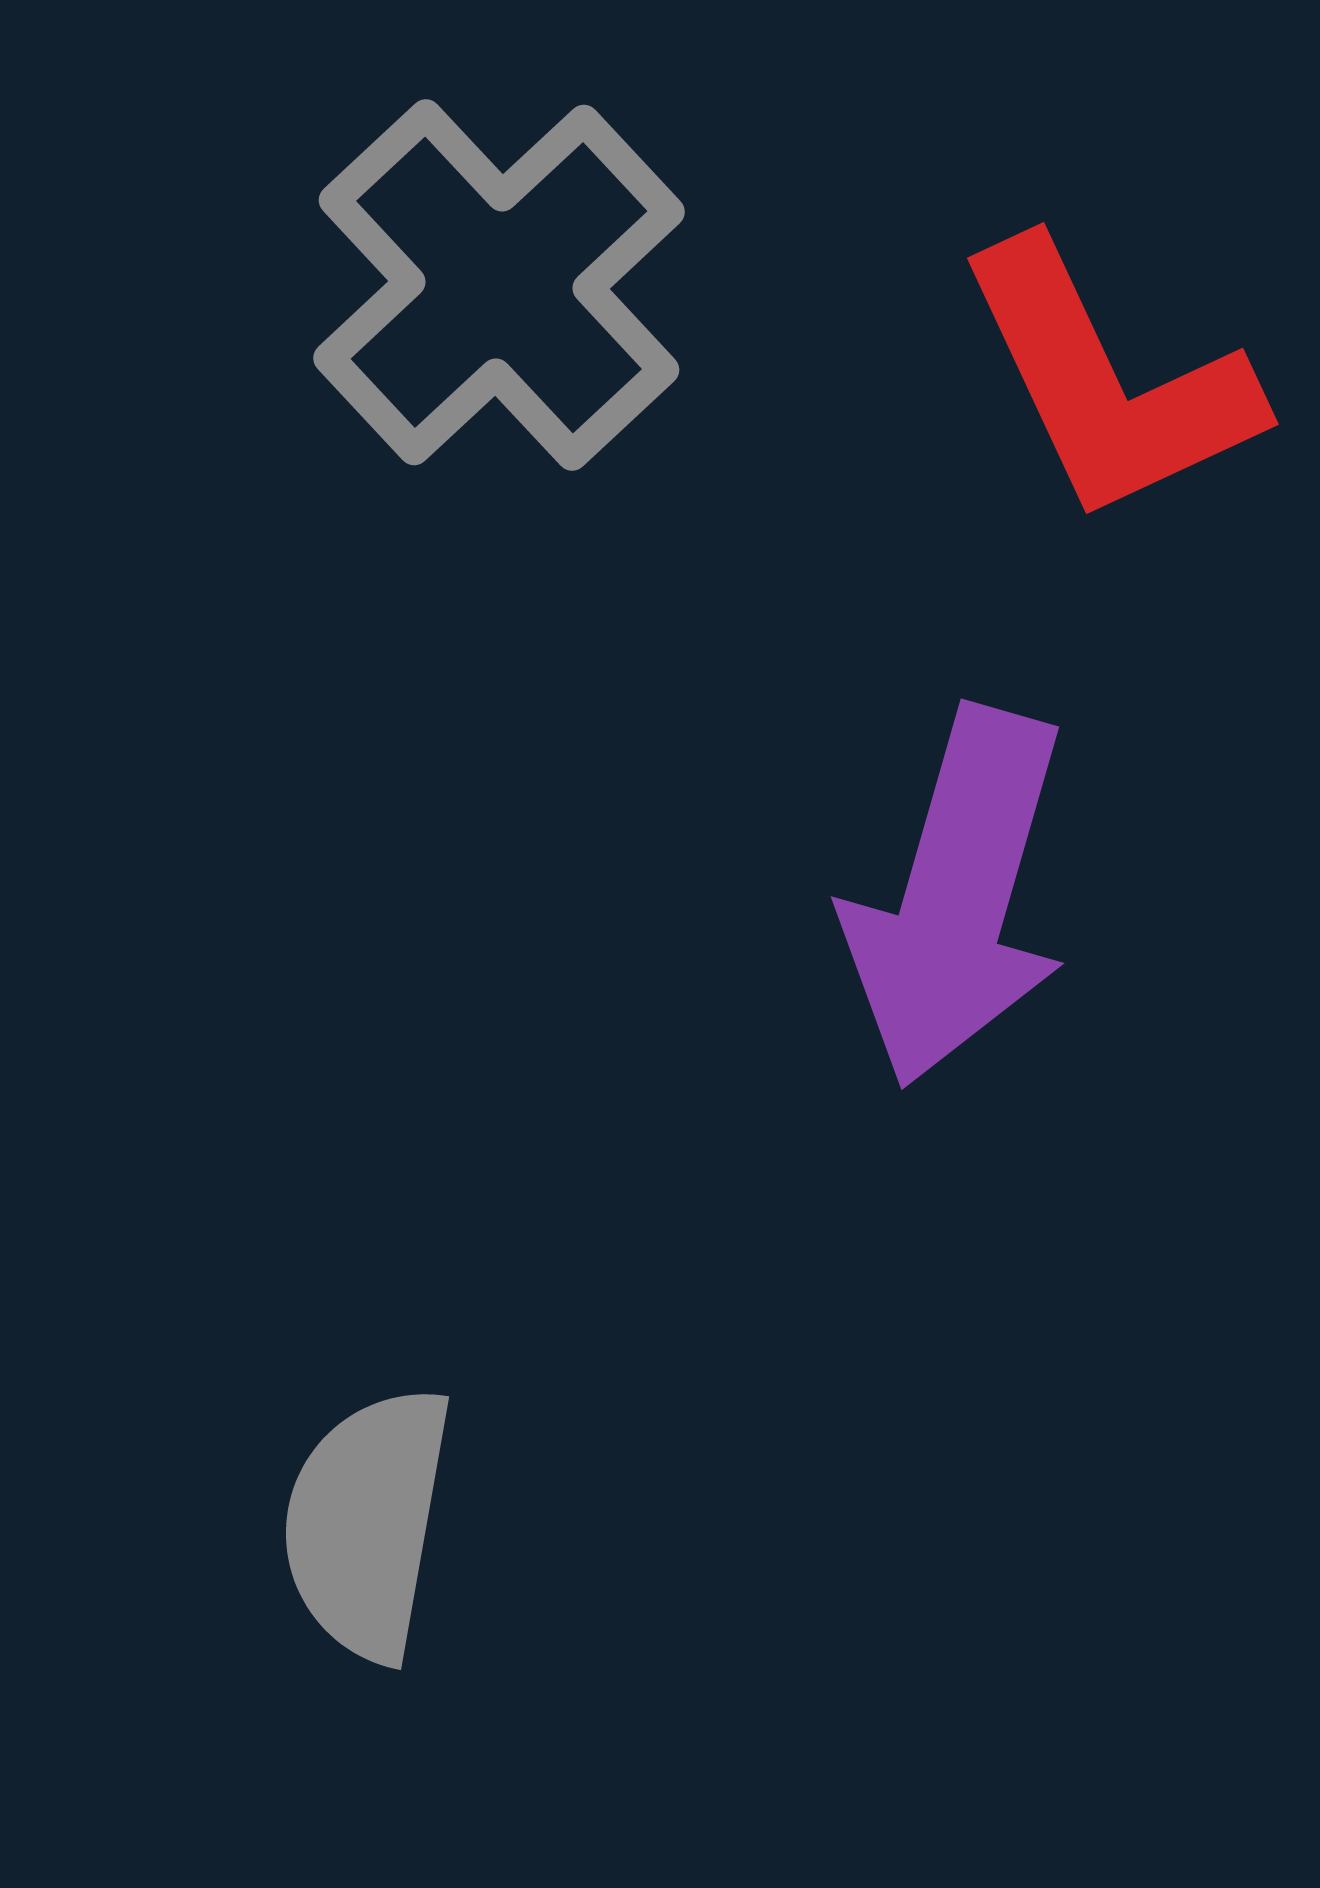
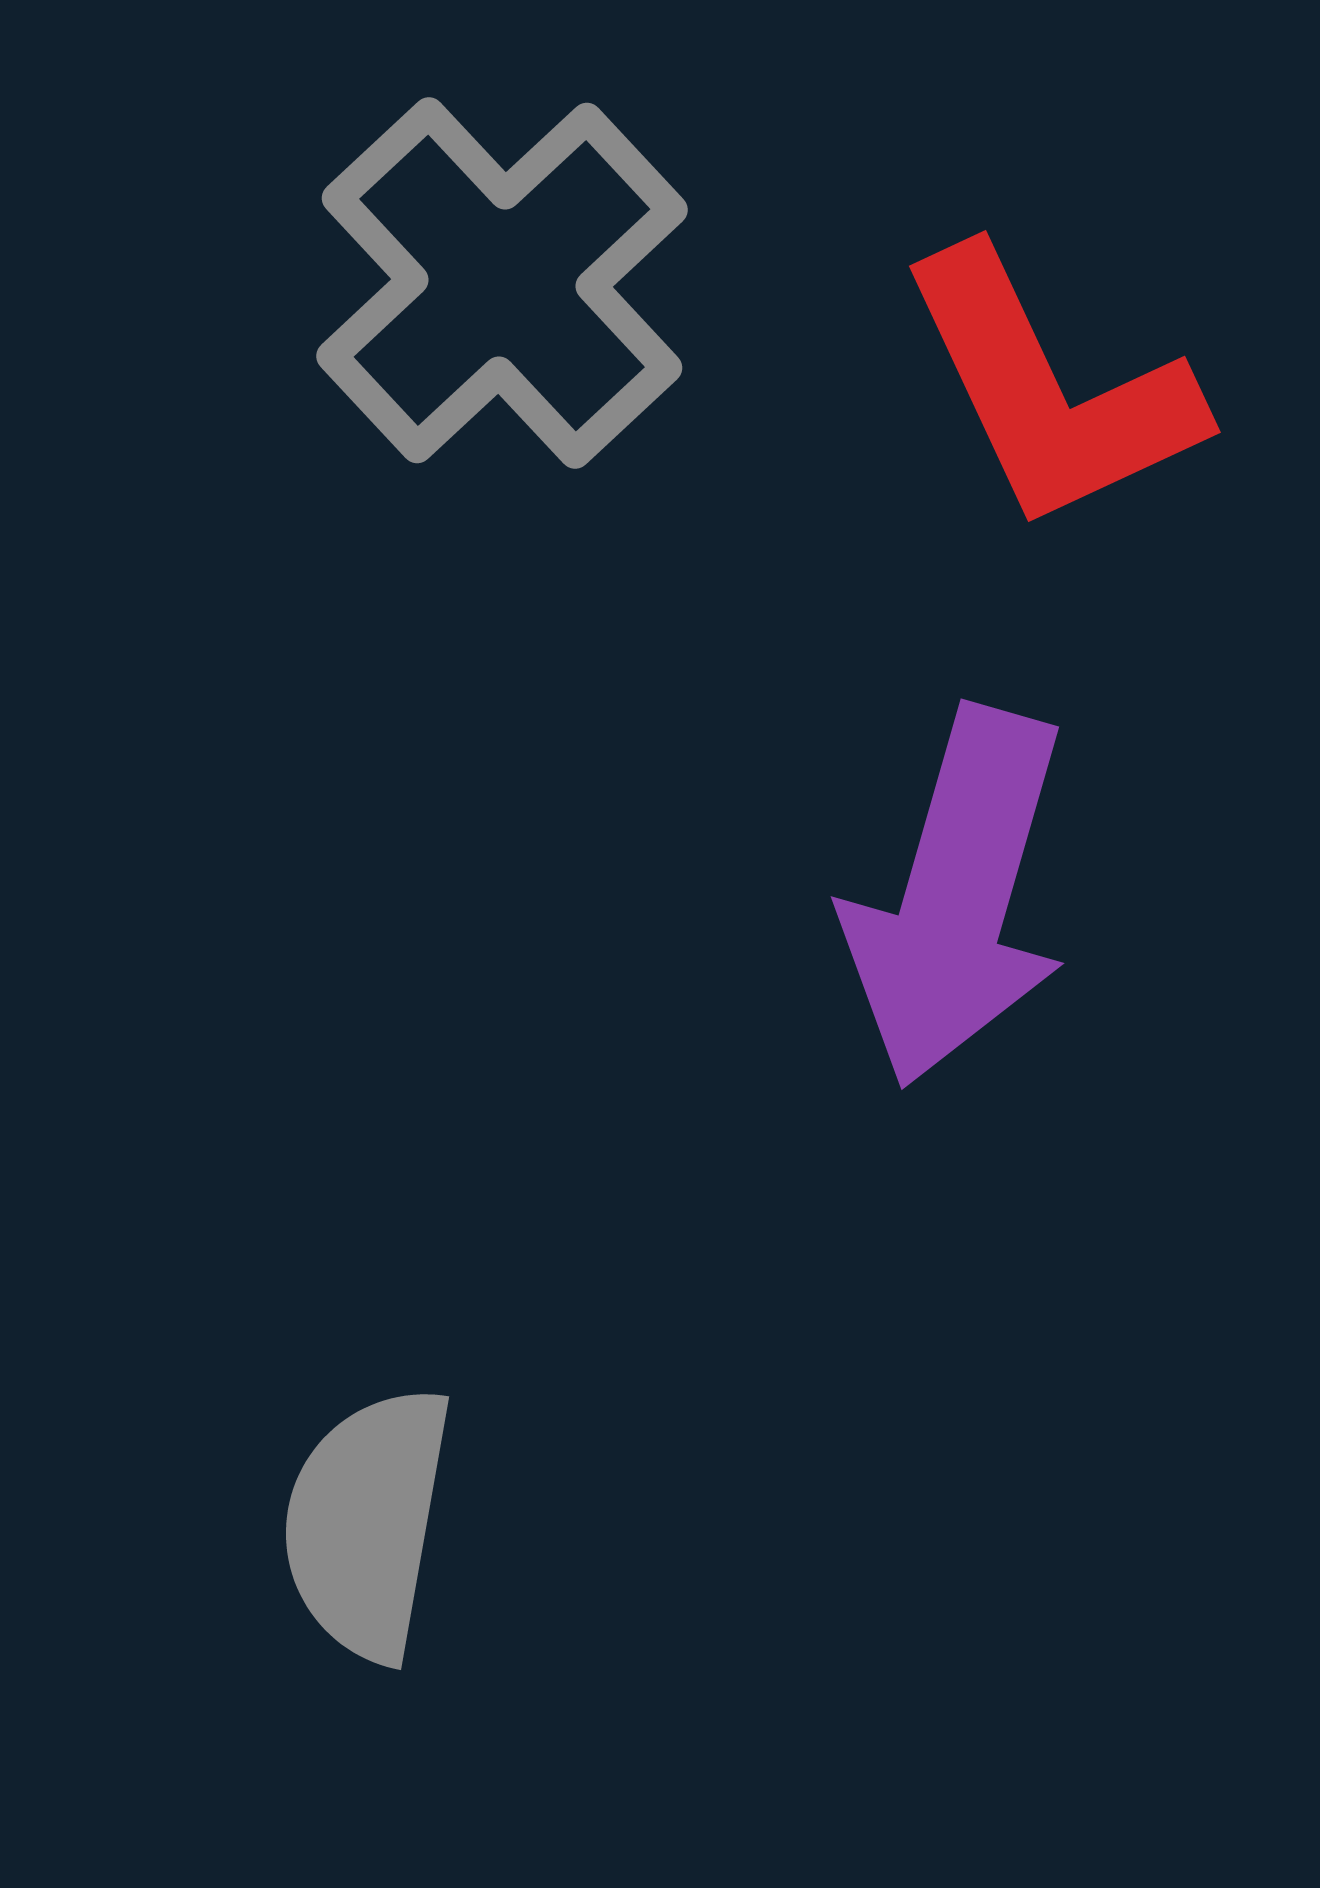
gray cross: moved 3 px right, 2 px up
red L-shape: moved 58 px left, 8 px down
